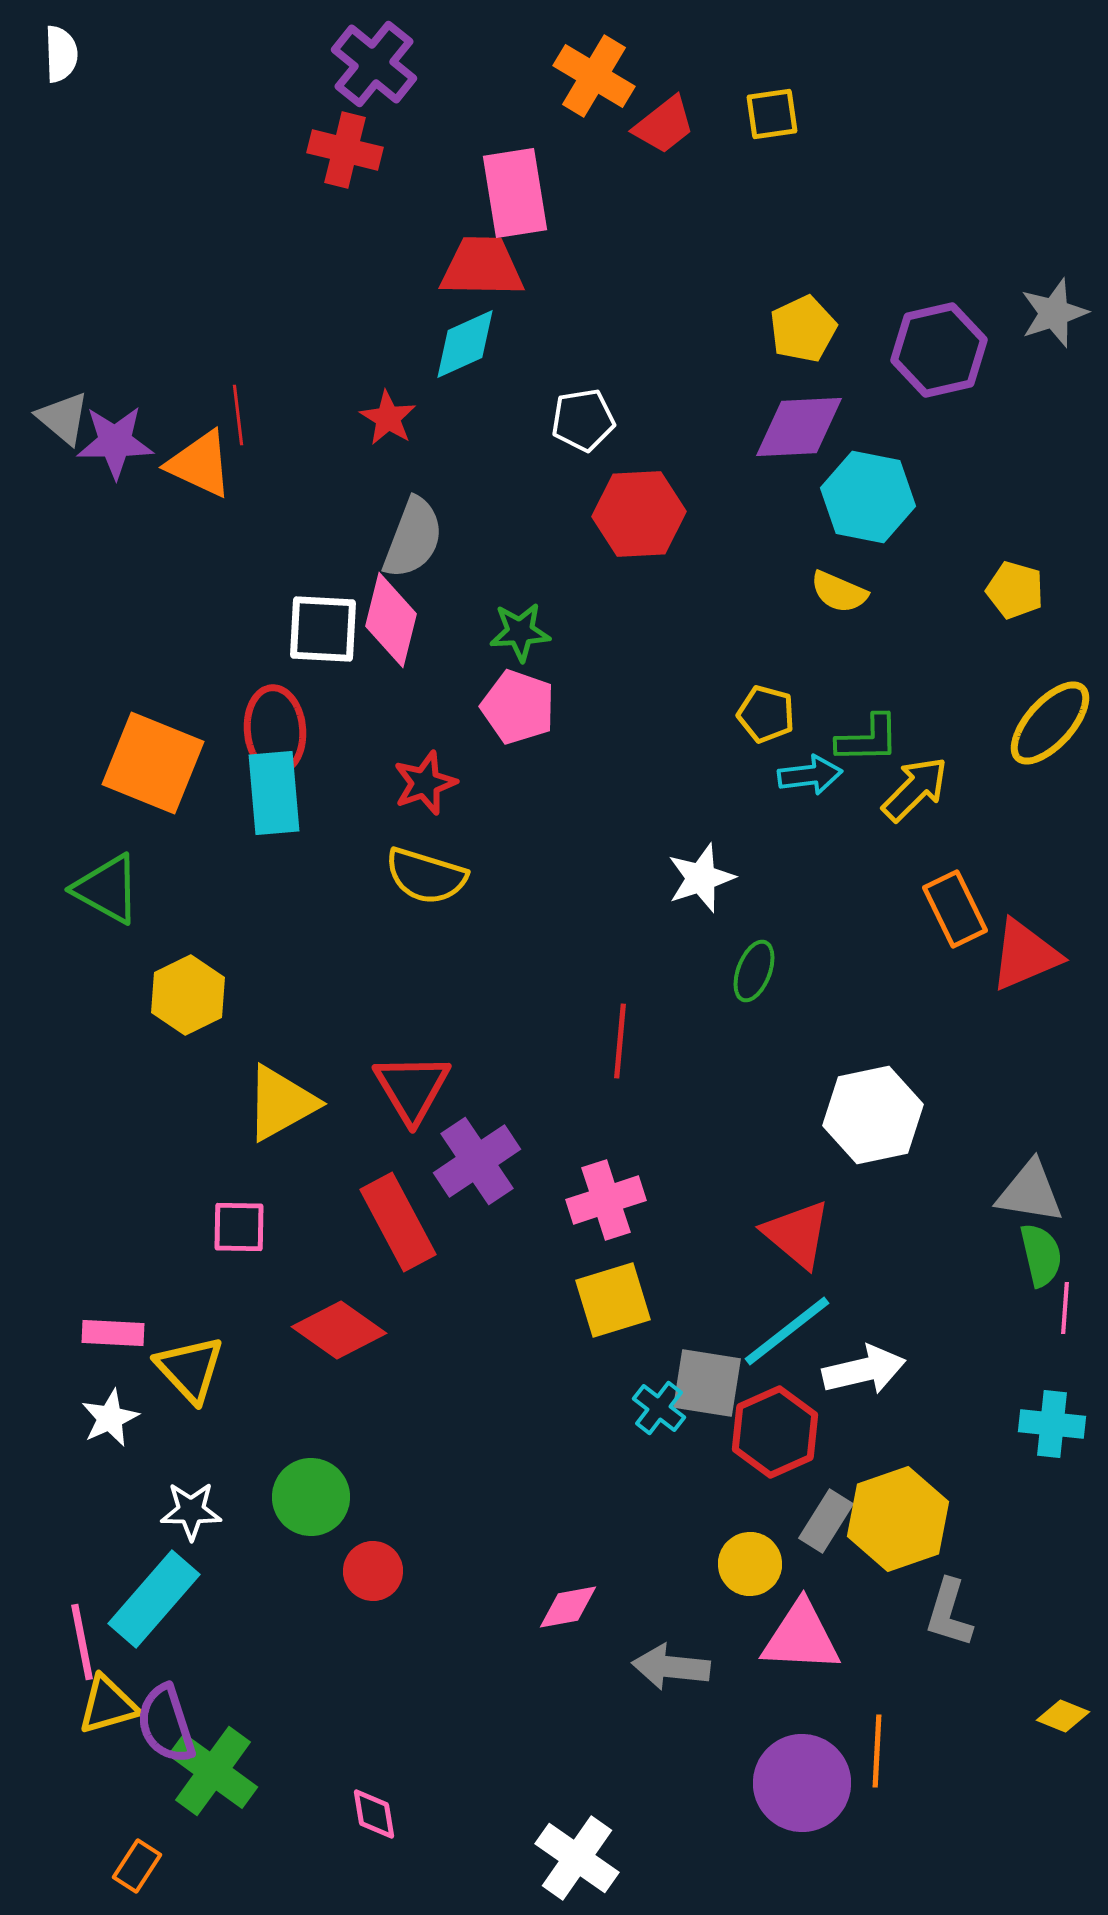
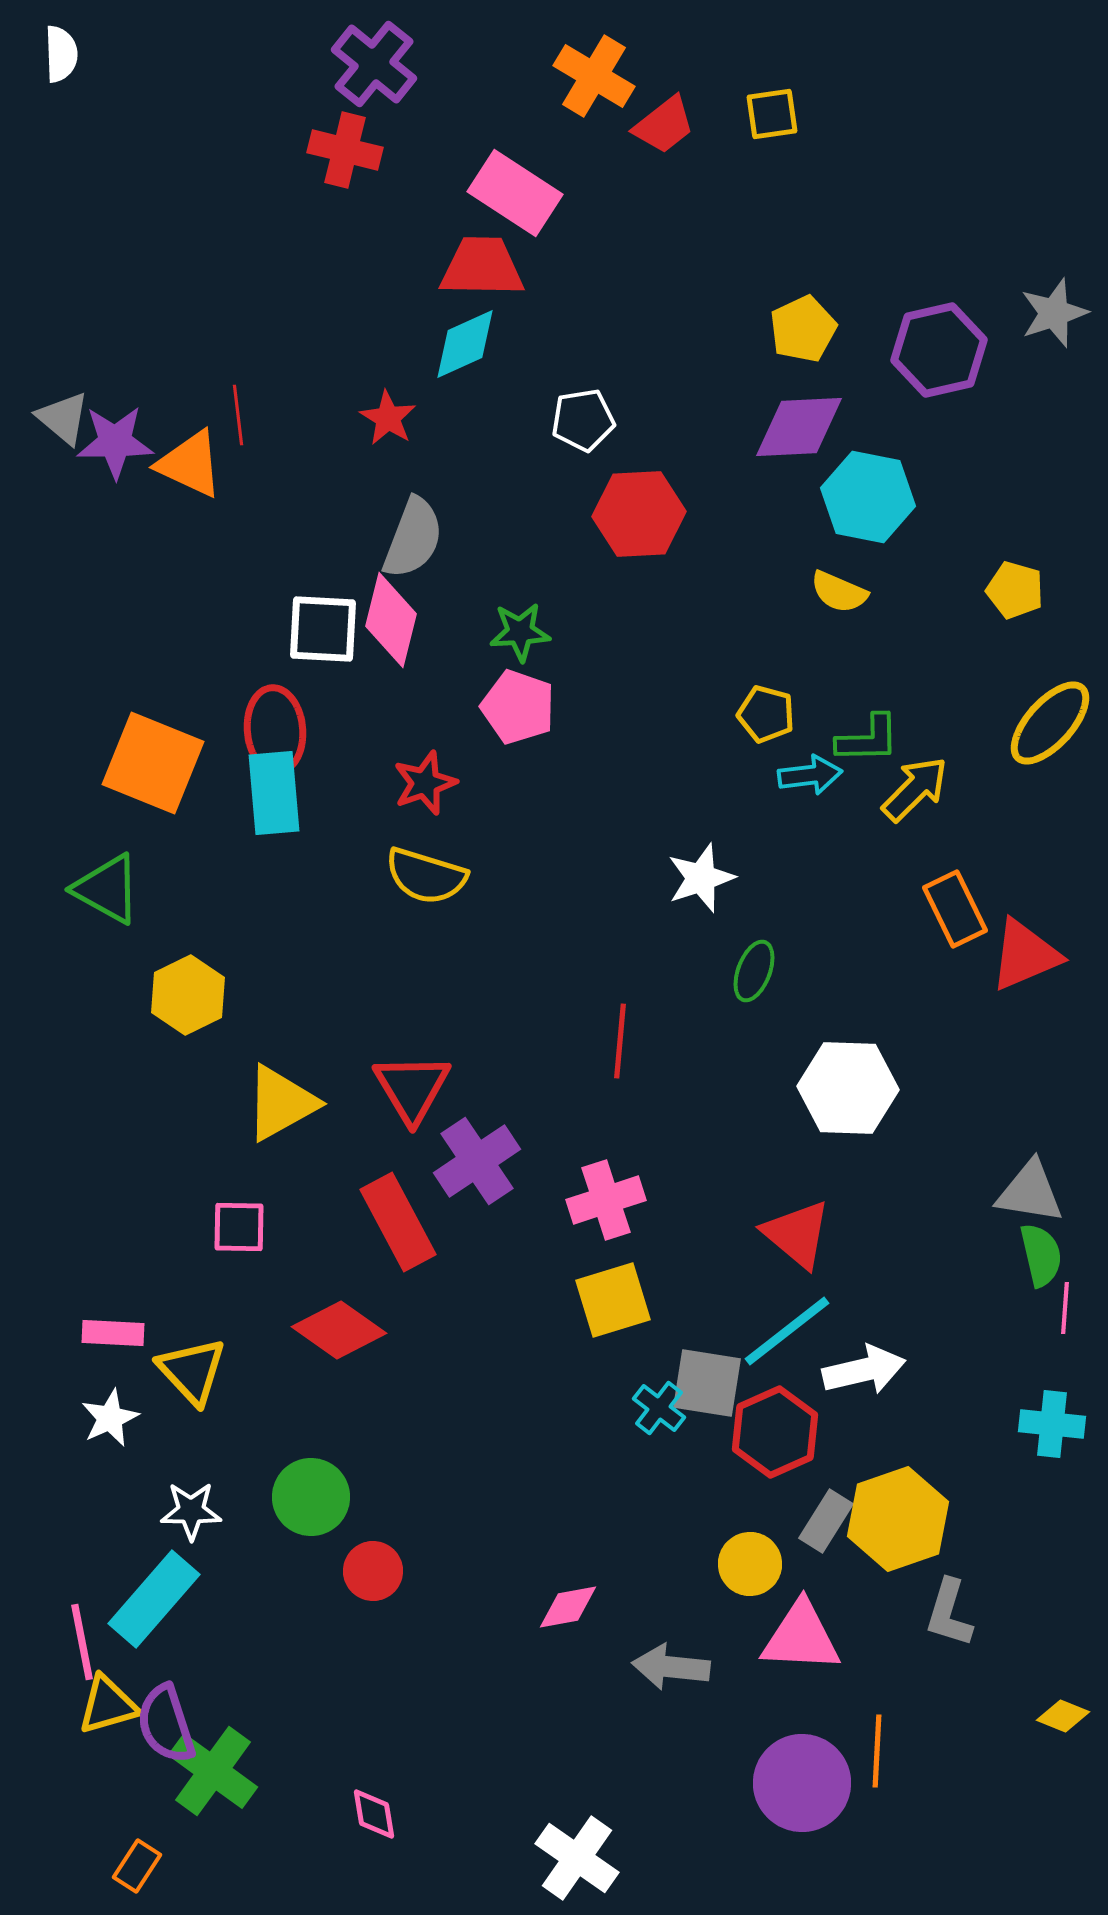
pink rectangle at (515, 193): rotated 48 degrees counterclockwise
orange triangle at (200, 464): moved 10 px left
white hexagon at (873, 1115): moved 25 px left, 27 px up; rotated 14 degrees clockwise
yellow triangle at (190, 1369): moved 2 px right, 2 px down
